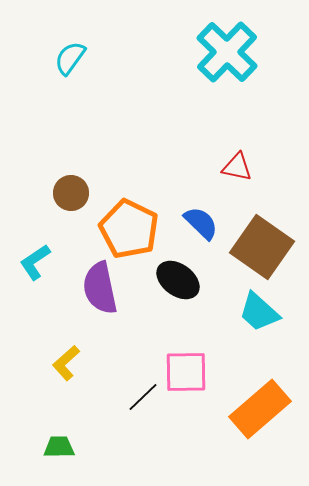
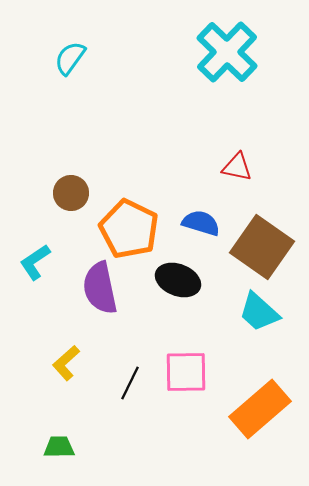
blue semicircle: rotated 27 degrees counterclockwise
black ellipse: rotated 15 degrees counterclockwise
black line: moved 13 px left, 14 px up; rotated 20 degrees counterclockwise
